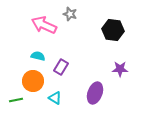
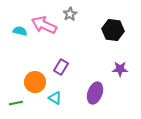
gray star: rotated 24 degrees clockwise
cyan semicircle: moved 18 px left, 25 px up
orange circle: moved 2 px right, 1 px down
green line: moved 3 px down
